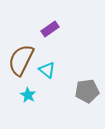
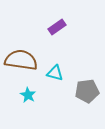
purple rectangle: moved 7 px right, 2 px up
brown semicircle: rotated 72 degrees clockwise
cyan triangle: moved 8 px right, 3 px down; rotated 24 degrees counterclockwise
